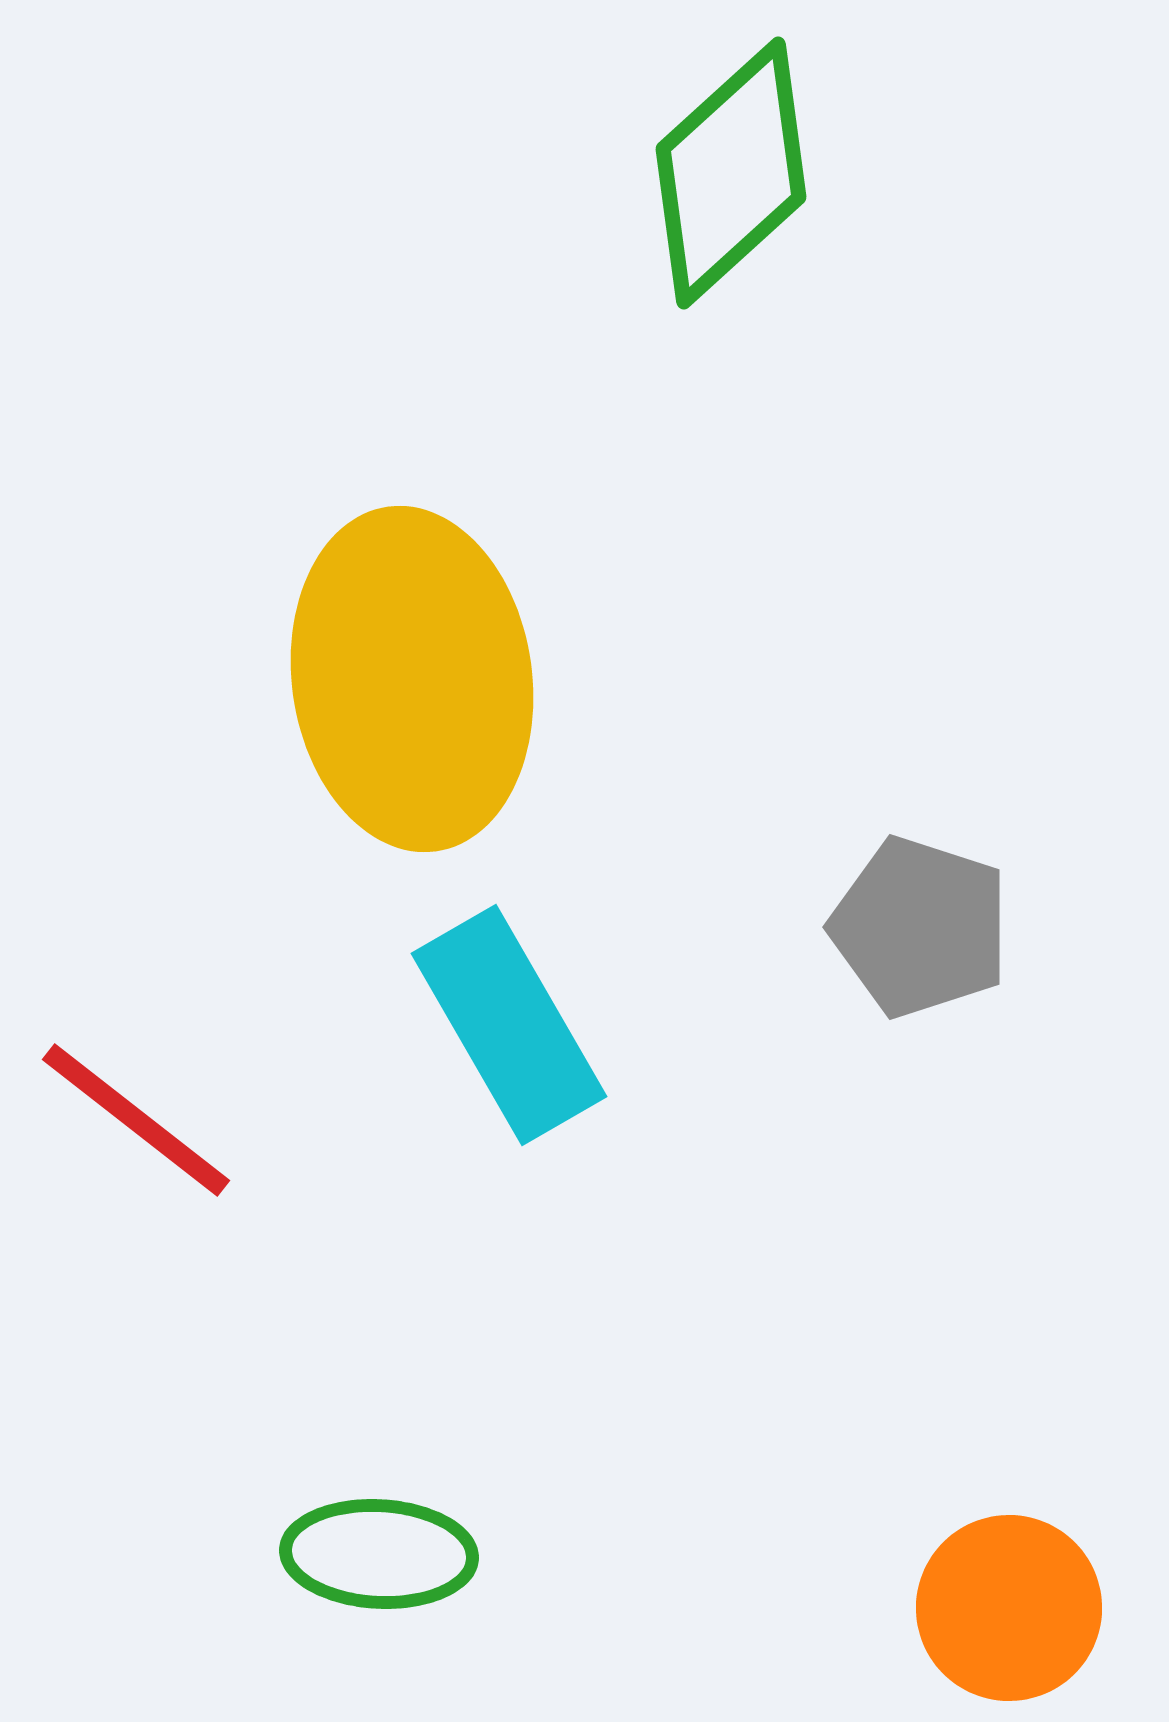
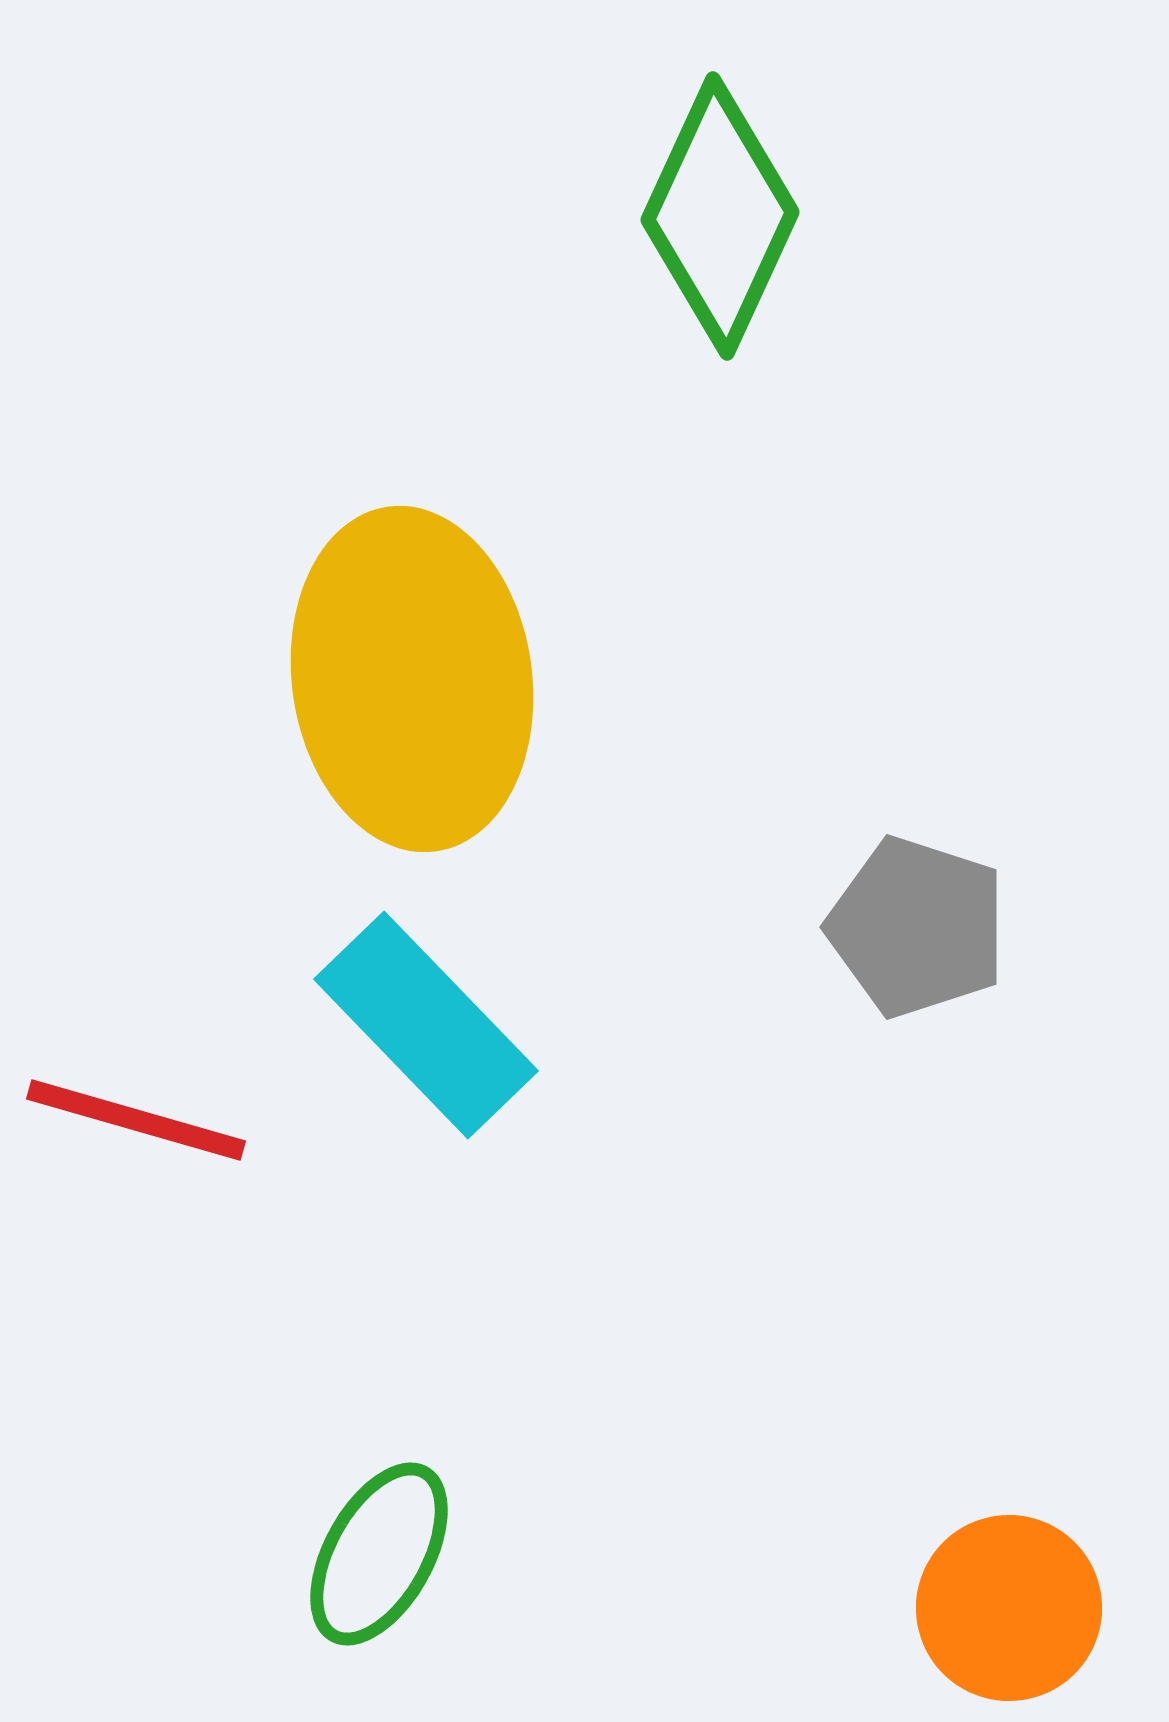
green diamond: moved 11 px left, 43 px down; rotated 23 degrees counterclockwise
gray pentagon: moved 3 px left
cyan rectangle: moved 83 px left; rotated 14 degrees counterclockwise
red line: rotated 22 degrees counterclockwise
green ellipse: rotated 64 degrees counterclockwise
